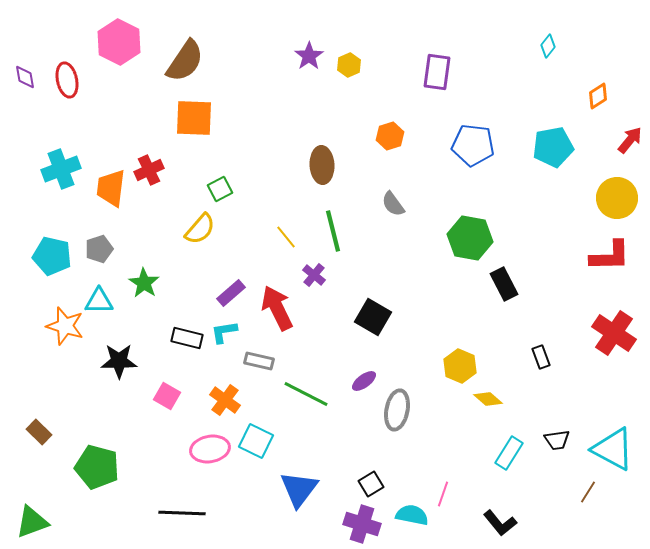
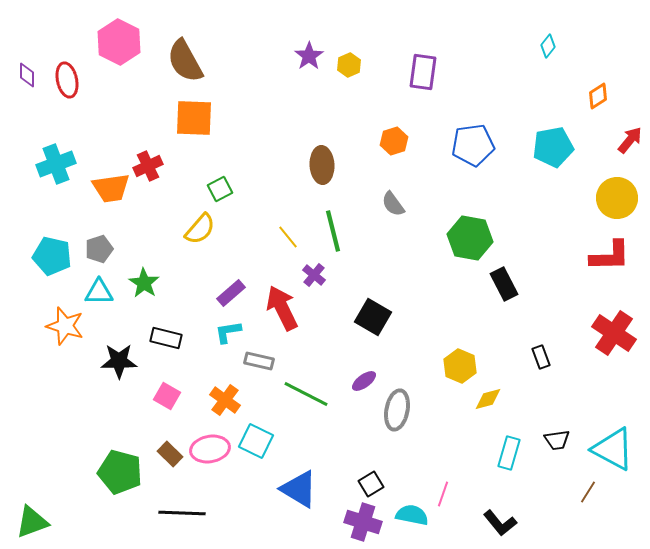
brown semicircle at (185, 61): rotated 117 degrees clockwise
purple rectangle at (437, 72): moved 14 px left
purple diamond at (25, 77): moved 2 px right, 2 px up; rotated 10 degrees clockwise
orange hexagon at (390, 136): moved 4 px right, 5 px down
blue pentagon at (473, 145): rotated 15 degrees counterclockwise
cyan cross at (61, 169): moved 5 px left, 5 px up
red cross at (149, 170): moved 1 px left, 4 px up
orange trapezoid at (111, 188): rotated 105 degrees counterclockwise
yellow line at (286, 237): moved 2 px right
cyan triangle at (99, 301): moved 9 px up
red arrow at (277, 308): moved 5 px right
cyan L-shape at (224, 332): moved 4 px right
black rectangle at (187, 338): moved 21 px left
yellow diamond at (488, 399): rotated 56 degrees counterclockwise
brown rectangle at (39, 432): moved 131 px right, 22 px down
cyan rectangle at (509, 453): rotated 16 degrees counterclockwise
green pentagon at (97, 467): moved 23 px right, 5 px down
blue triangle at (299, 489): rotated 36 degrees counterclockwise
purple cross at (362, 524): moved 1 px right, 2 px up
